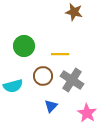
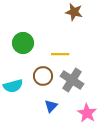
green circle: moved 1 px left, 3 px up
